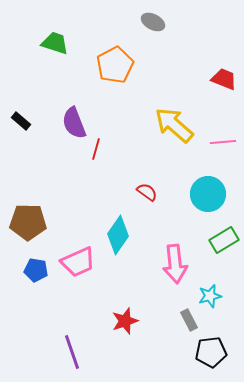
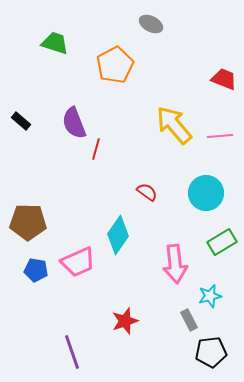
gray ellipse: moved 2 px left, 2 px down
yellow arrow: rotated 9 degrees clockwise
pink line: moved 3 px left, 6 px up
cyan circle: moved 2 px left, 1 px up
green rectangle: moved 2 px left, 2 px down
